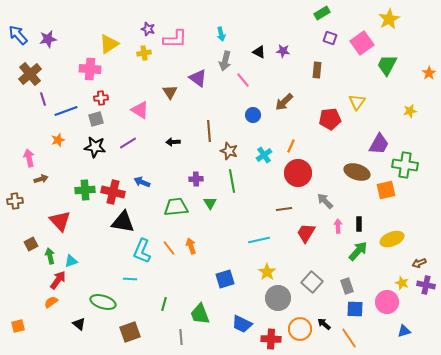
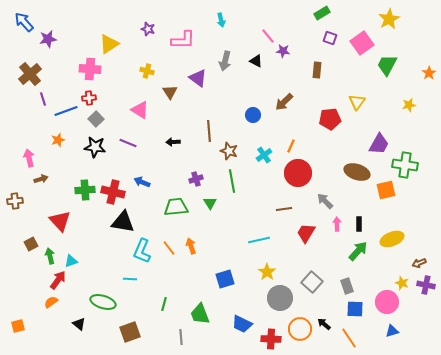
cyan arrow at (221, 34): moved 14 px up
blue arrow at (18, 35): moved 6 px right, 13 px up
pink L-shape at (175, 39): moved 8 px right, 1 px down
black triangle at (259, 52): moved 3 px left, 9 px down
yellow cross at (144, 53): moved 3 px right, 18 px down; rotated 24 degrees clockwise
pink line at (243, 80): moved 25 px right, 44 px up
red cross at (101, 98): moved 12 px left
yellow star at (410, 111): moved 1 px left, 6 px up
gray square at (96, 119): rotated 28 degrees counterclockwise
purple line at (128, 143): rotated 54 degrees clockwise
purple cross at (196, 179): rotated 16 degrees counterclockwise
pink arrow at (338, 226): moved 1 px left, 2 px up
gray circle at (278, 298): moved 2 px right
blue triangle at (404, 331): moved 12 px left
